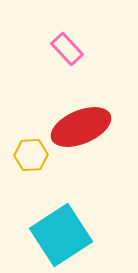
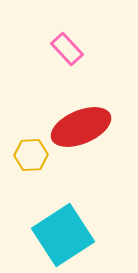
cyan square: moved 2 px right
